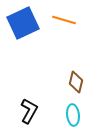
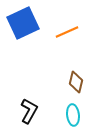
orange line: moved 3 px right, 12 px down; rotated 40 degrees counterclockwise
